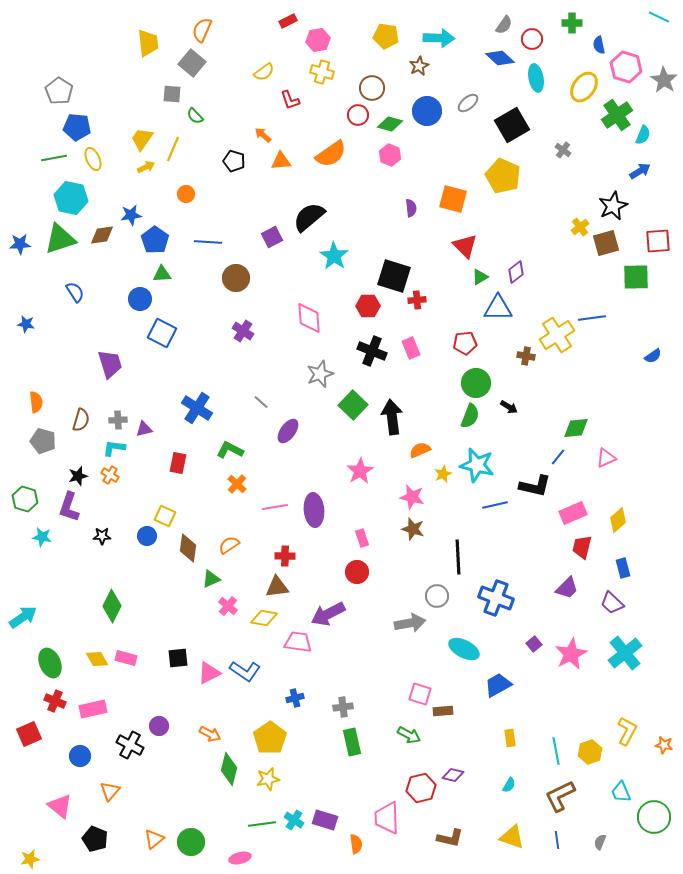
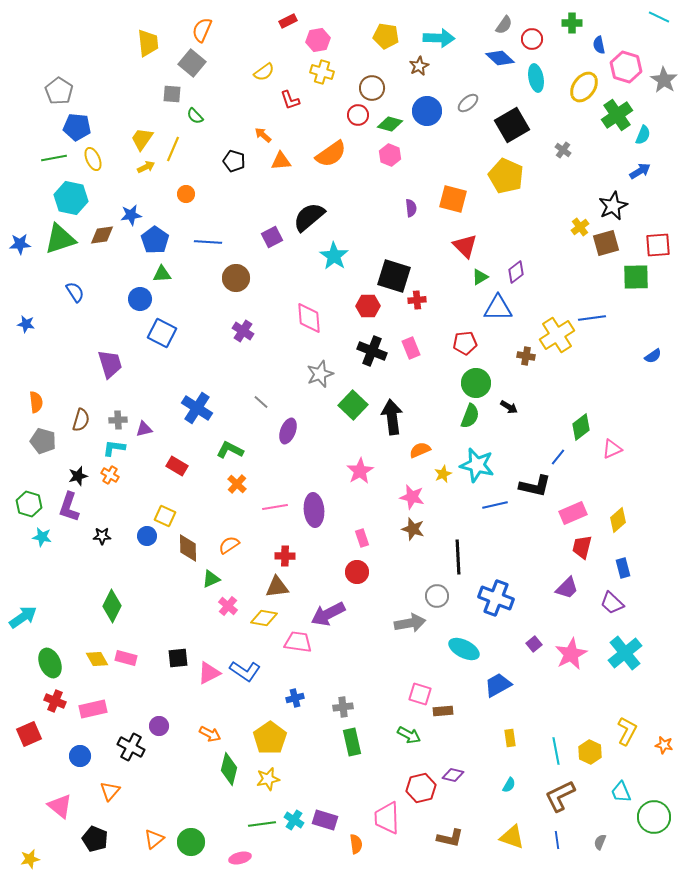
yellow pentagon at (503, 176): moved 3 px right
red square at (658, 241): moved 4 px down
green diamond at (576, 428): moved 5 px right, 1 px up; rotated 32 degrees counterclockwise
purple ellipse at (288, 431): rotated 15 degrees counterclockwise
pink triangle at (606, 458): moved 6 px right, 9 px up
red rectangle at (178, 463): moved 1 px left, 3 px down; rotated 70 degrees counterclockwise
green hexagon at (25, 499): moved 4 px right, 5 px down
brown diamond at (188, 548): rotated 8 degrees counterclockwise
black cross at (130, 745): moved 1 px right, 2 px down
yellow hexagon at (590, 752): rotated 15 degrees counterclockwise
